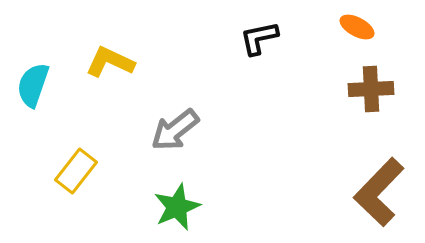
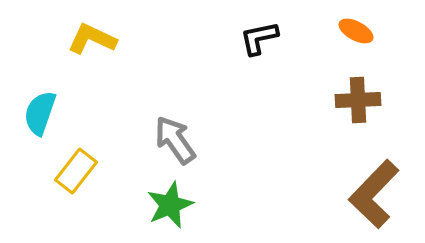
orange ellipse: moved 1 px left, 4 px down
yellow L-shape: moved 18 px left, 23 px up
cyan semicircle: moved 7 px right, 28 px down
brown cross: moved 13 px left, 11 px down
gray arrow: moved 10 px down; rotated 93 degrees clockwise
brown L-shape: moved 5 px left, 2 px down
green star: moved 7 px left, 2 px up
